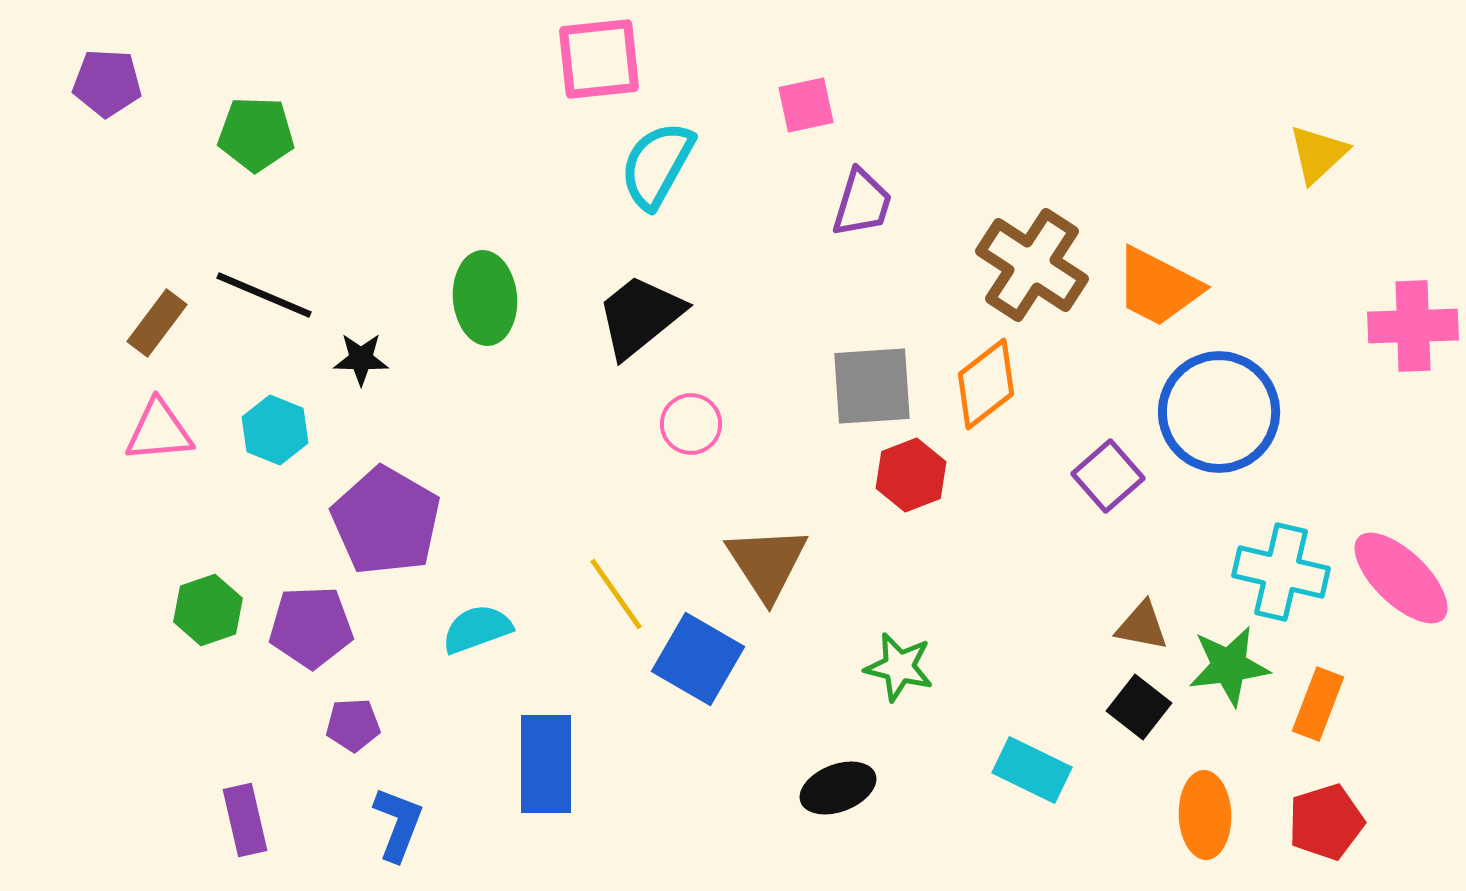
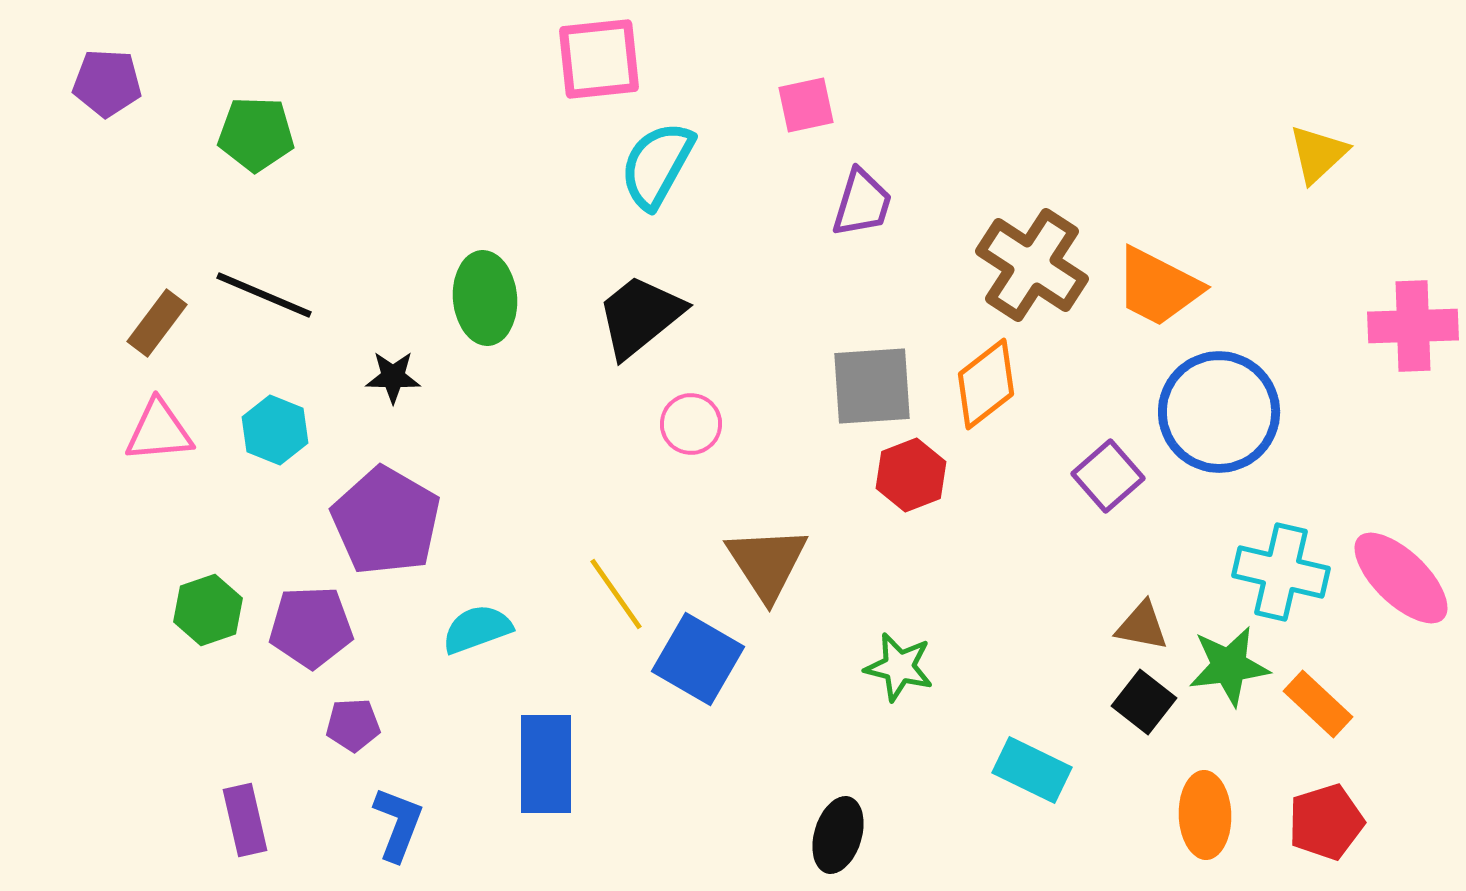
black star at (361, 359): moved 32 px right, 18 px down
orange rectangle at (1318, 704): rotated 68 degrees counterclockwise
black square at (1139, 707): moved 5 px right, 5 px up
black ellipse at (838, 788): moved 47 px down; rotated 52 degrees counterclockwise
